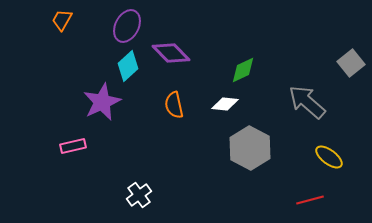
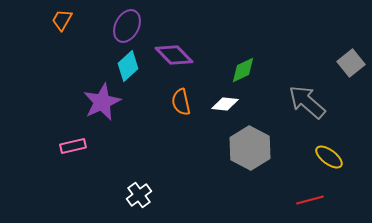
purple diamond: moved 3 px right, 2 px down
orange semicircle: moved 7 px right, 3 px up
